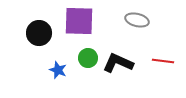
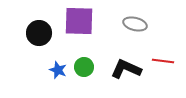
gray ellipse: moved 2 px left, 4 px down
green circle: moved 4 px left, 9 px down
black L-shape: moved 8 px right, 6 px down
